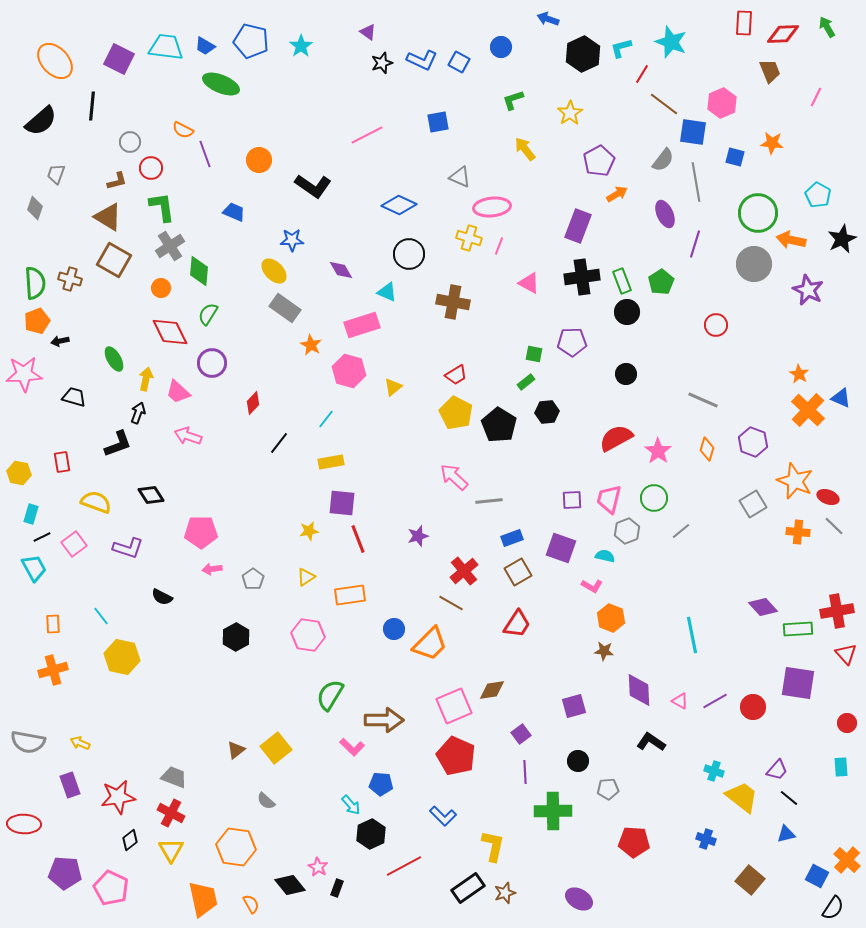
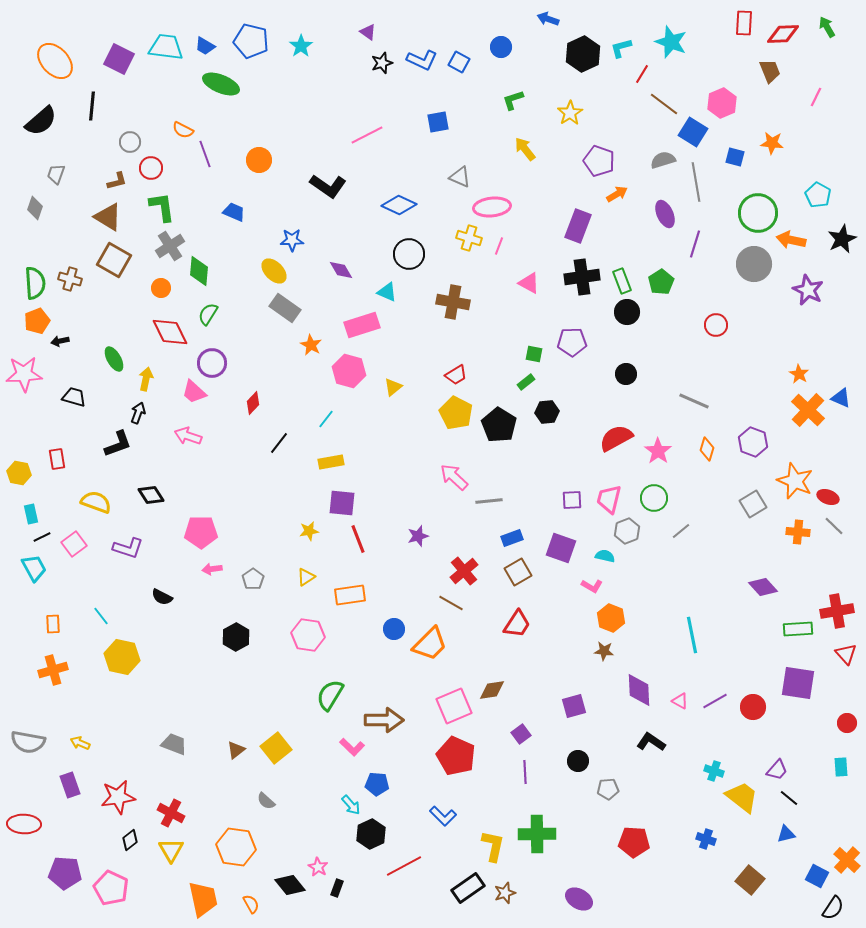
blue square at (693, 132): rotated 24 degrees clockwise
gray semicircle at (663, 160): rotated 145 degrees counterclockwise
purple pentagon at (599, 161): rotated 24 degrees counterclockwise
black L-shape at (313, 186): moved 15 px right
pink trapezoid at (178, 392): moved 16 px right
gray line at (703, 400): moved 9 px left, 1 px down
red rectangle at (62, 462): moved 5 px left, 3 px up
cyan rectangle at (31, 514): rotated 30 degrees counterclockwise
purple diamond at (763, 607): moved 20 px up
gray trapezoid at (174, 777): moved 33 px up
blue pentagon at (381, 784): moved 4 px left
green cross at (553, 811): moved 16 px left, 23 px down
